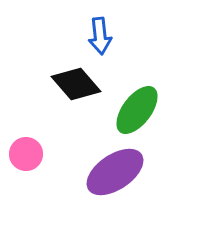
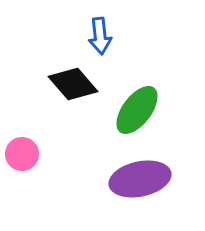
black diamond: moved 3 px left
pink circle: moved 4 px left
purple ellipse: moved 25 px right, 7 px down; rotated 22 degrees clockwise
